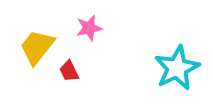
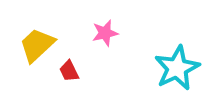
pink star: moved 16 px right, 5 px down
yellow trapezoid: moved 2 px up; rotated 9 degrees clockwise
